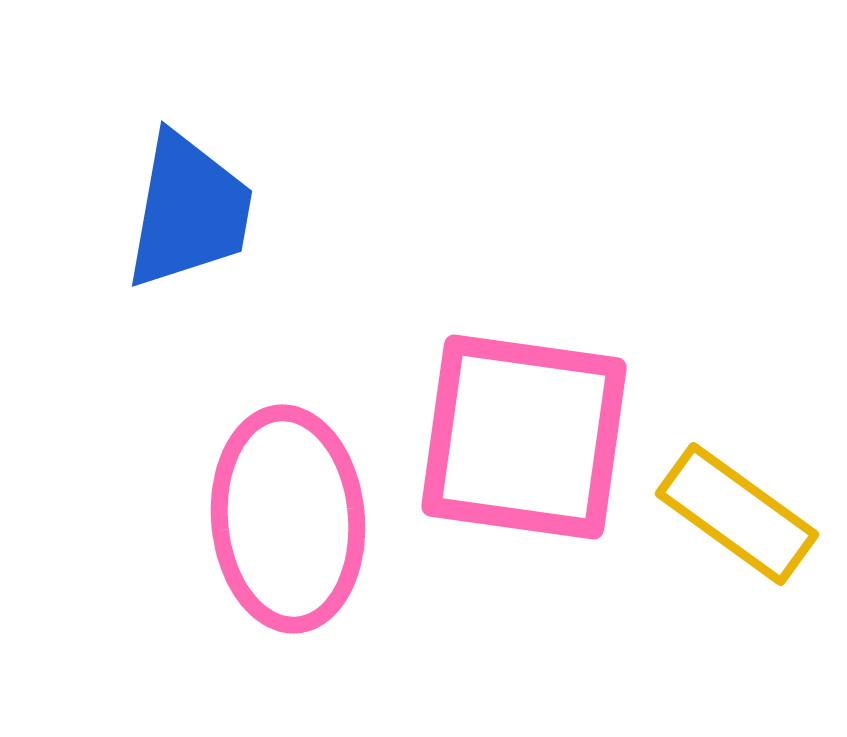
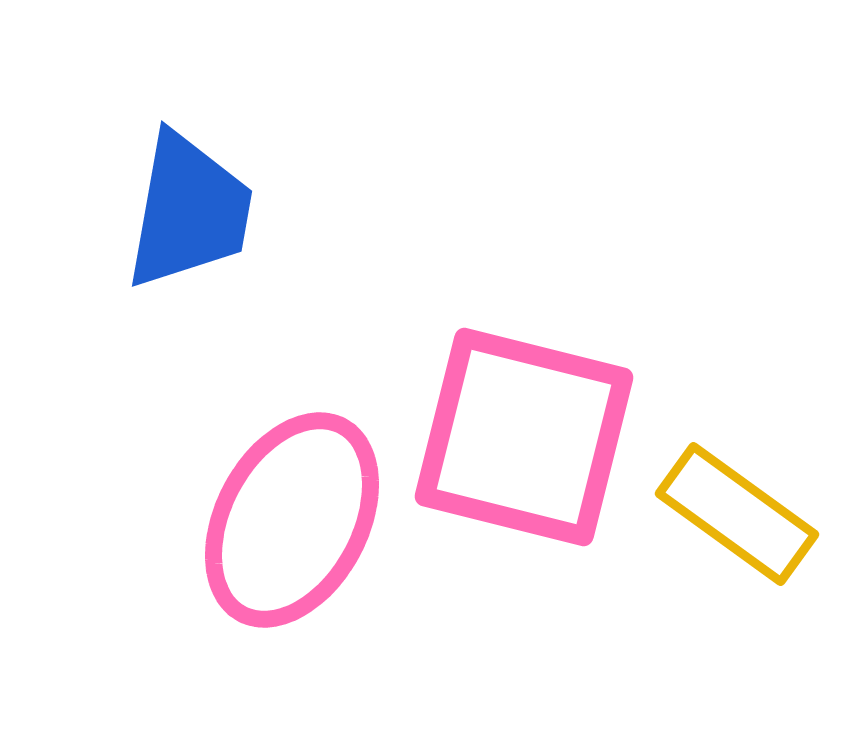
pink square: rotated 6 degrees clockwise
pink ellipse: moved 4 px right, 1 px down; rotated 33 degrees clockwise
